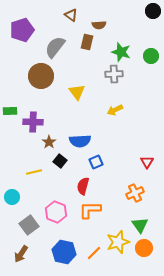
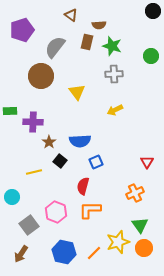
green star: moved 9 px left, 6 px up
